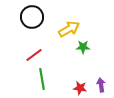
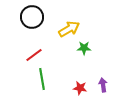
green star: moved 1 px right, 1 px down
purple arrow: moved 2 px right
